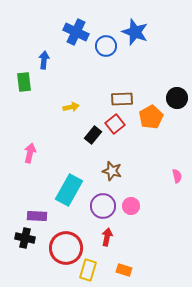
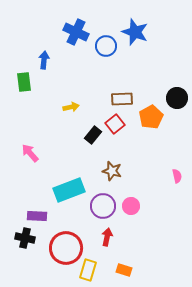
pink arrow: rotated 54 degrees counterclockwise
cyan rectangle: rotated 40 degrees clockwise
